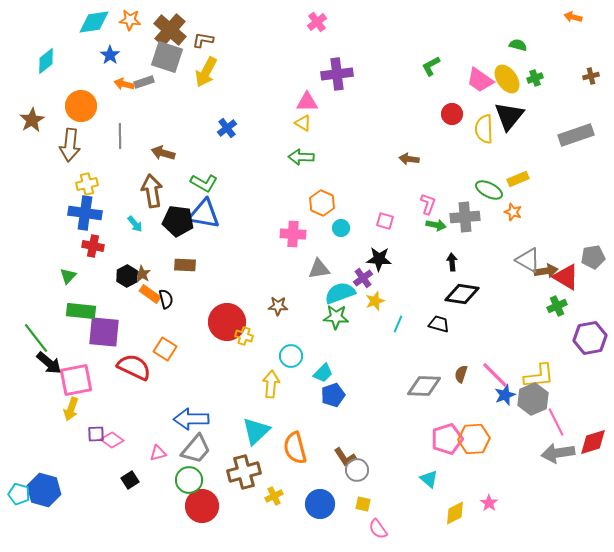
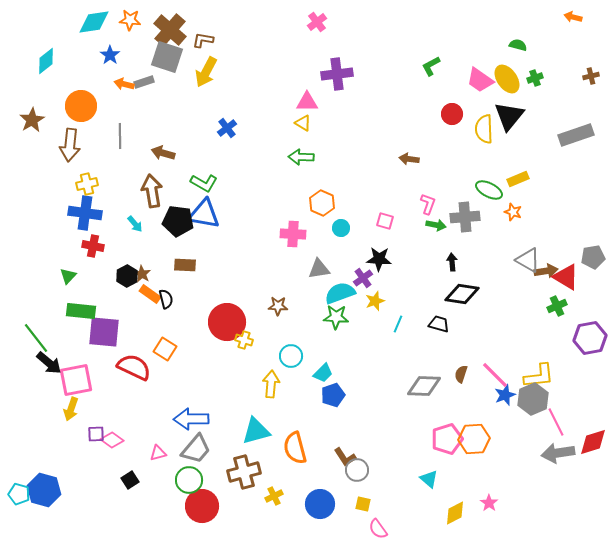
yellow cross at (244, 336): moved 4 px down
cyan triangle at (256, 431): rotated 28 degrees clockwise
